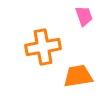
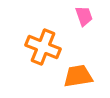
orange cross: rotated 32 degrees clockwise
